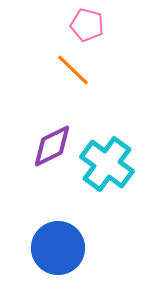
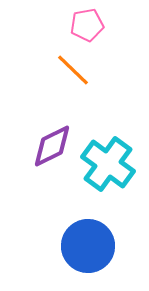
pink pentagon: rotated 24 degrees counterclockwise
cyan cross: moved 1 px right
blue circle: moved 30 px right, 2 px up
